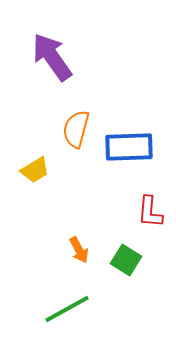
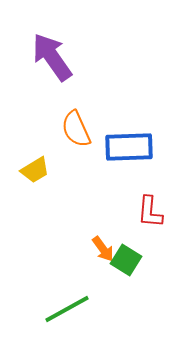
orange semicircle: rotated 39 degrees counterclockwise
orange arrow: moved 24 px right, 1 px up; rotated 8 degrees counterclockwise
